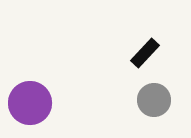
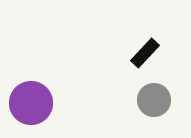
purple circle: moved 1 px right
